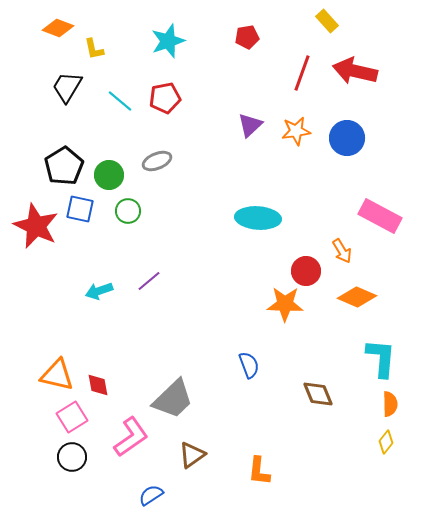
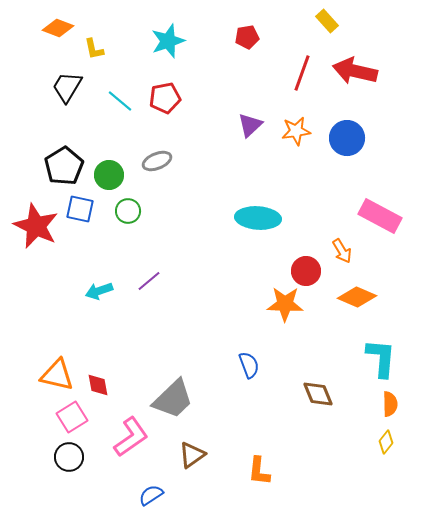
black circle at (72, 457): moved 3 px left
